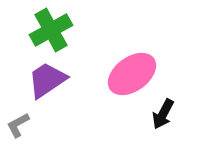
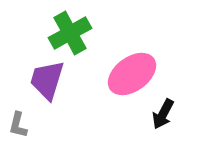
green cross: moved 19 px right, 3 px down
purple trapezoid: rotated 39 degrees counterclockwise
gray L-shape: rotated 48 degrees counterclockwise
